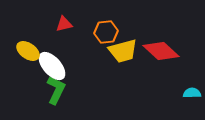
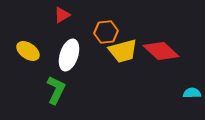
red triangle: moved 2 px left, 9 px up; rotated 18 degrees counterclockwise
white ellipse: moved 17 px right, 11 px up; rotated 60 degrees clockwise
